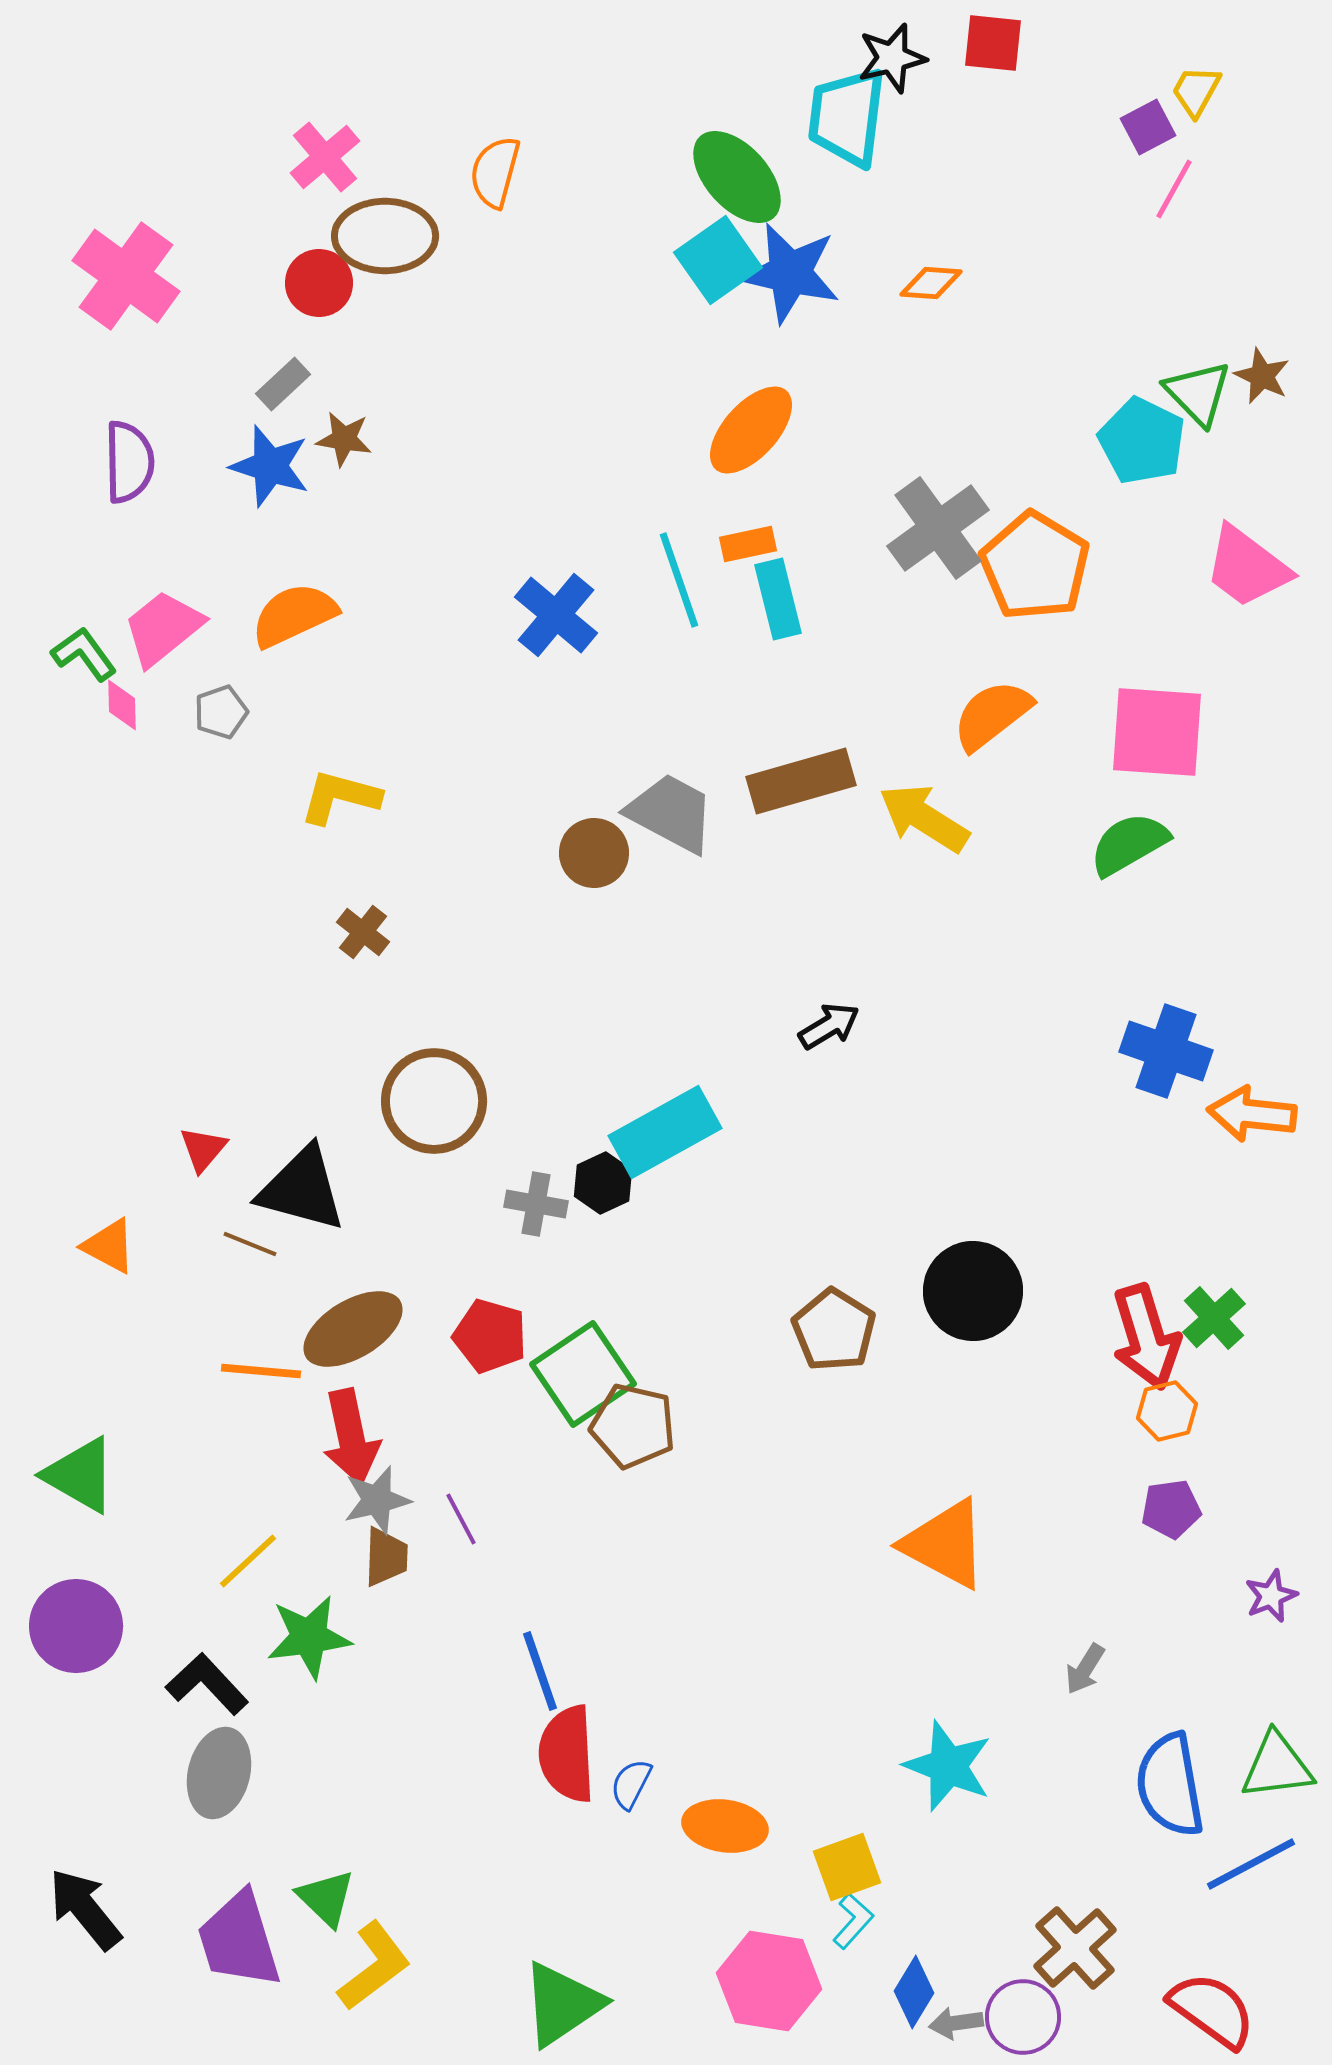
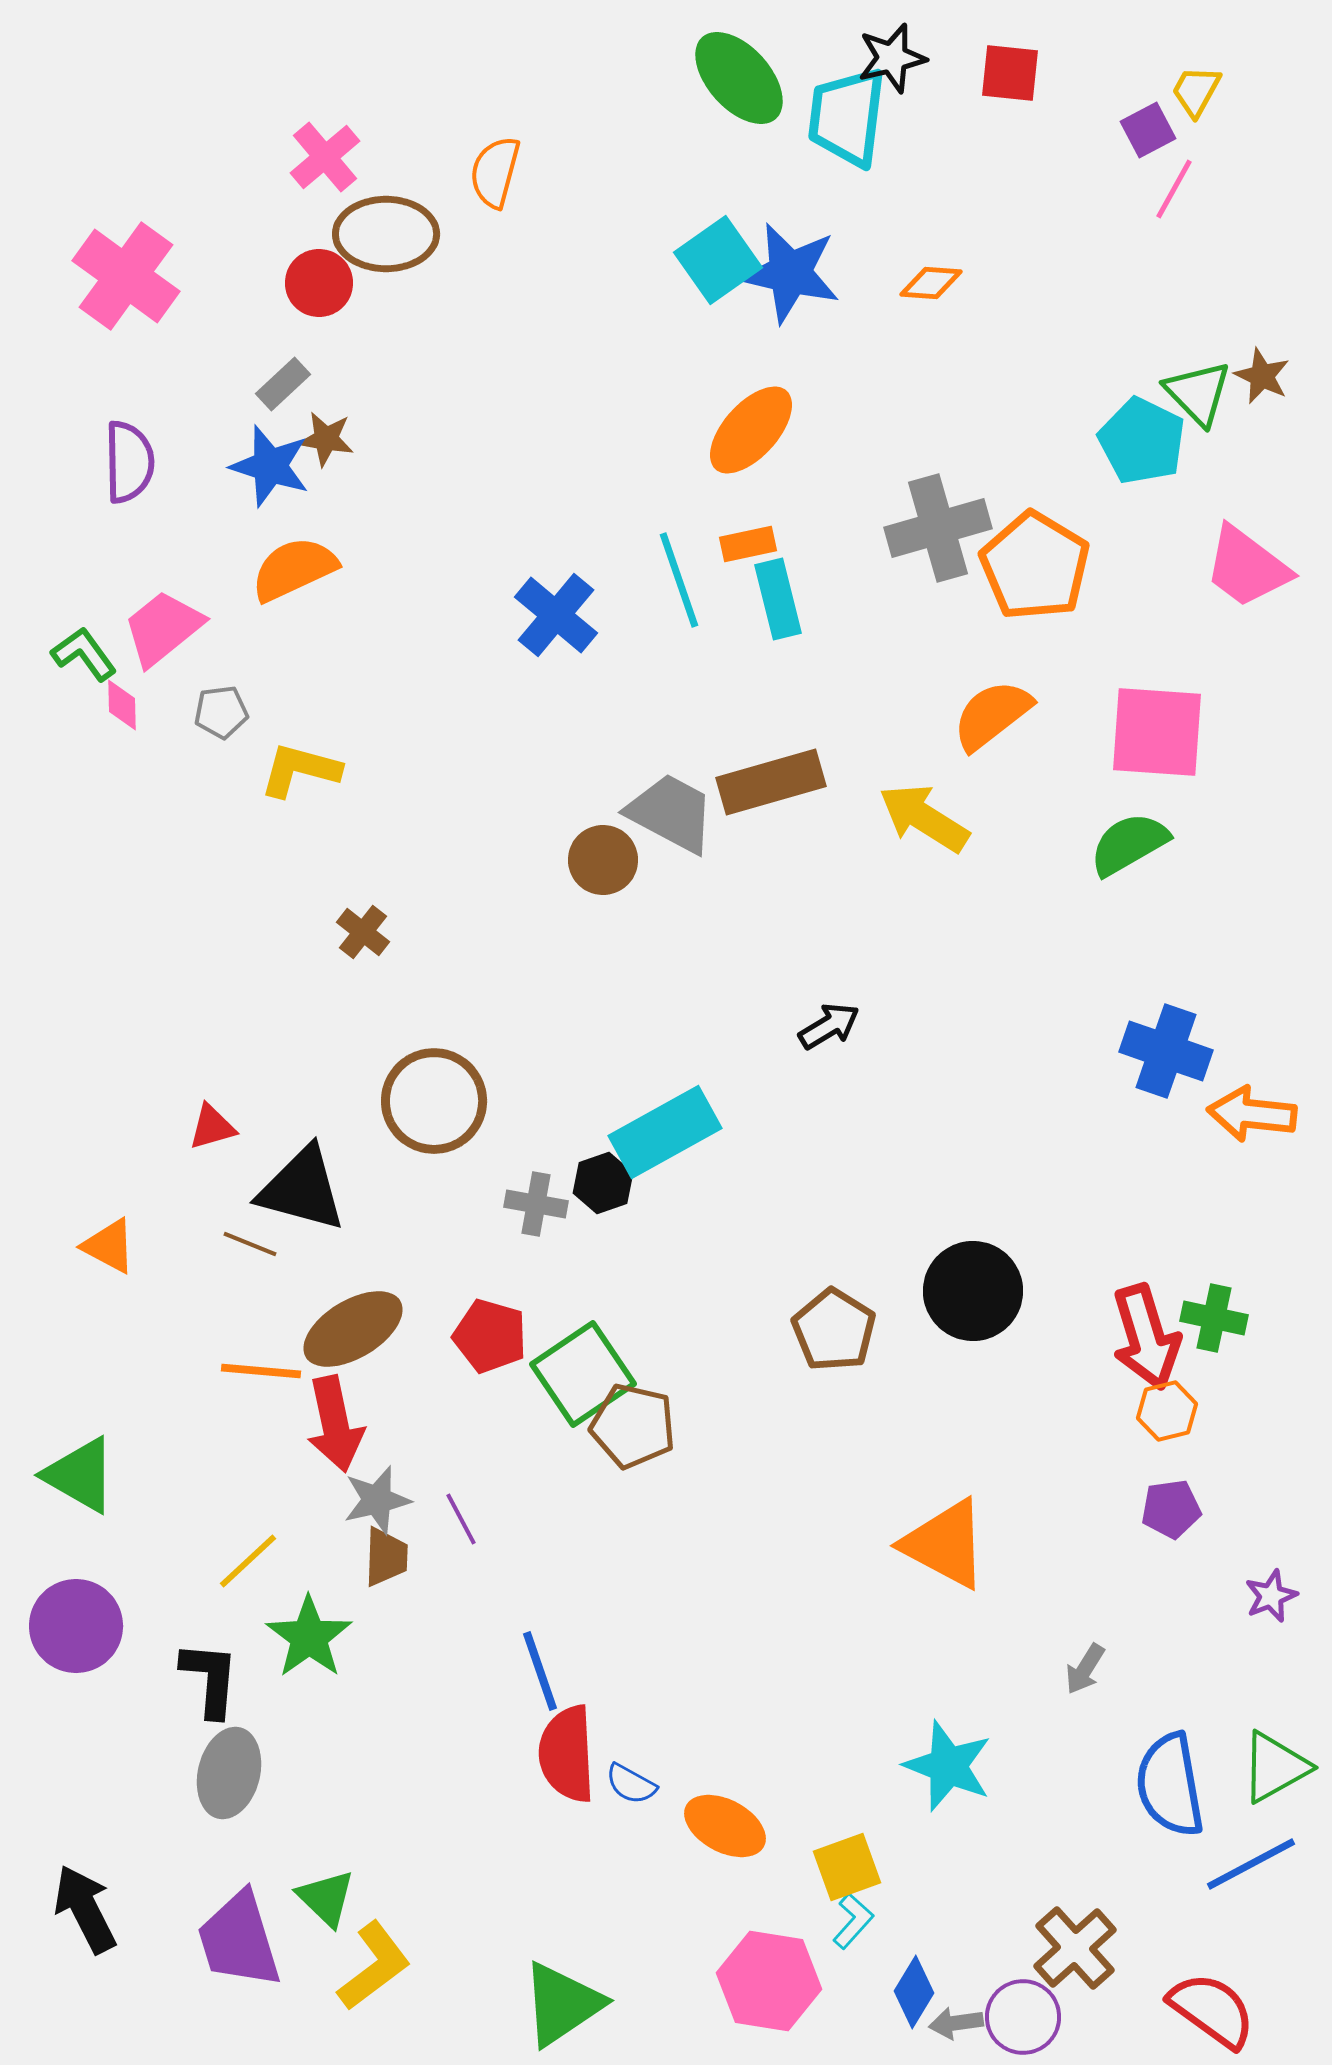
red square at (993, 43): moved 17 px right, 30 px down
purple square at (1148, 127): moved 3 px down
green ellipse at (737, 177): moved 2 px right, 99 px up
brown ellipse at (385, 236): moved 1 px right, 2 px up
brown star at (344, 439): moved 18 px left
gray cross at (938, 528): rotated 20 degrees clockwise
orange semicircle at (294, 615): moved 46 px up
gray pentagon at (221, 712): rotated 12 degrees clockwise
brown rectangle at (801, 781): moved 30 px left, 1 px down
yellow L-shape at (340, 797): moved 40 px left, 27 px up
brown circle at (594, 853): moved 9 px right, 7 px down
red triangle at (203, 1149): moved 9 px right, 22 px up; rotated 34 degrees clockwise
black hexagon at (603, 1183): rotated 6 degrees clockwise
green cross at (1214, 1318): rotated 36 degrees counterclockwise
red arrow at (351, 1437): moved 16 px left, 13 px up
green star at (309, 1637): rotated 28 degrees counterclockwise
black L-shape at (207, 1684): moved 3 px right, 5 px up; rotated 48 degrees clockwise
green triangle at (1277, 1766): moved 2 px left, 1 px down; rotated 22 degrees counterclockwise
gray ellipse at (219, 1773): moved 10 px right
blue semicircle at (631, 1784): rotated 88 degrees counterclockwise
orange ellipse at (725, 1826): rotated 20 degrees clockwise
black arrow at (85, 1909): rotated 12 degrees clockwise
